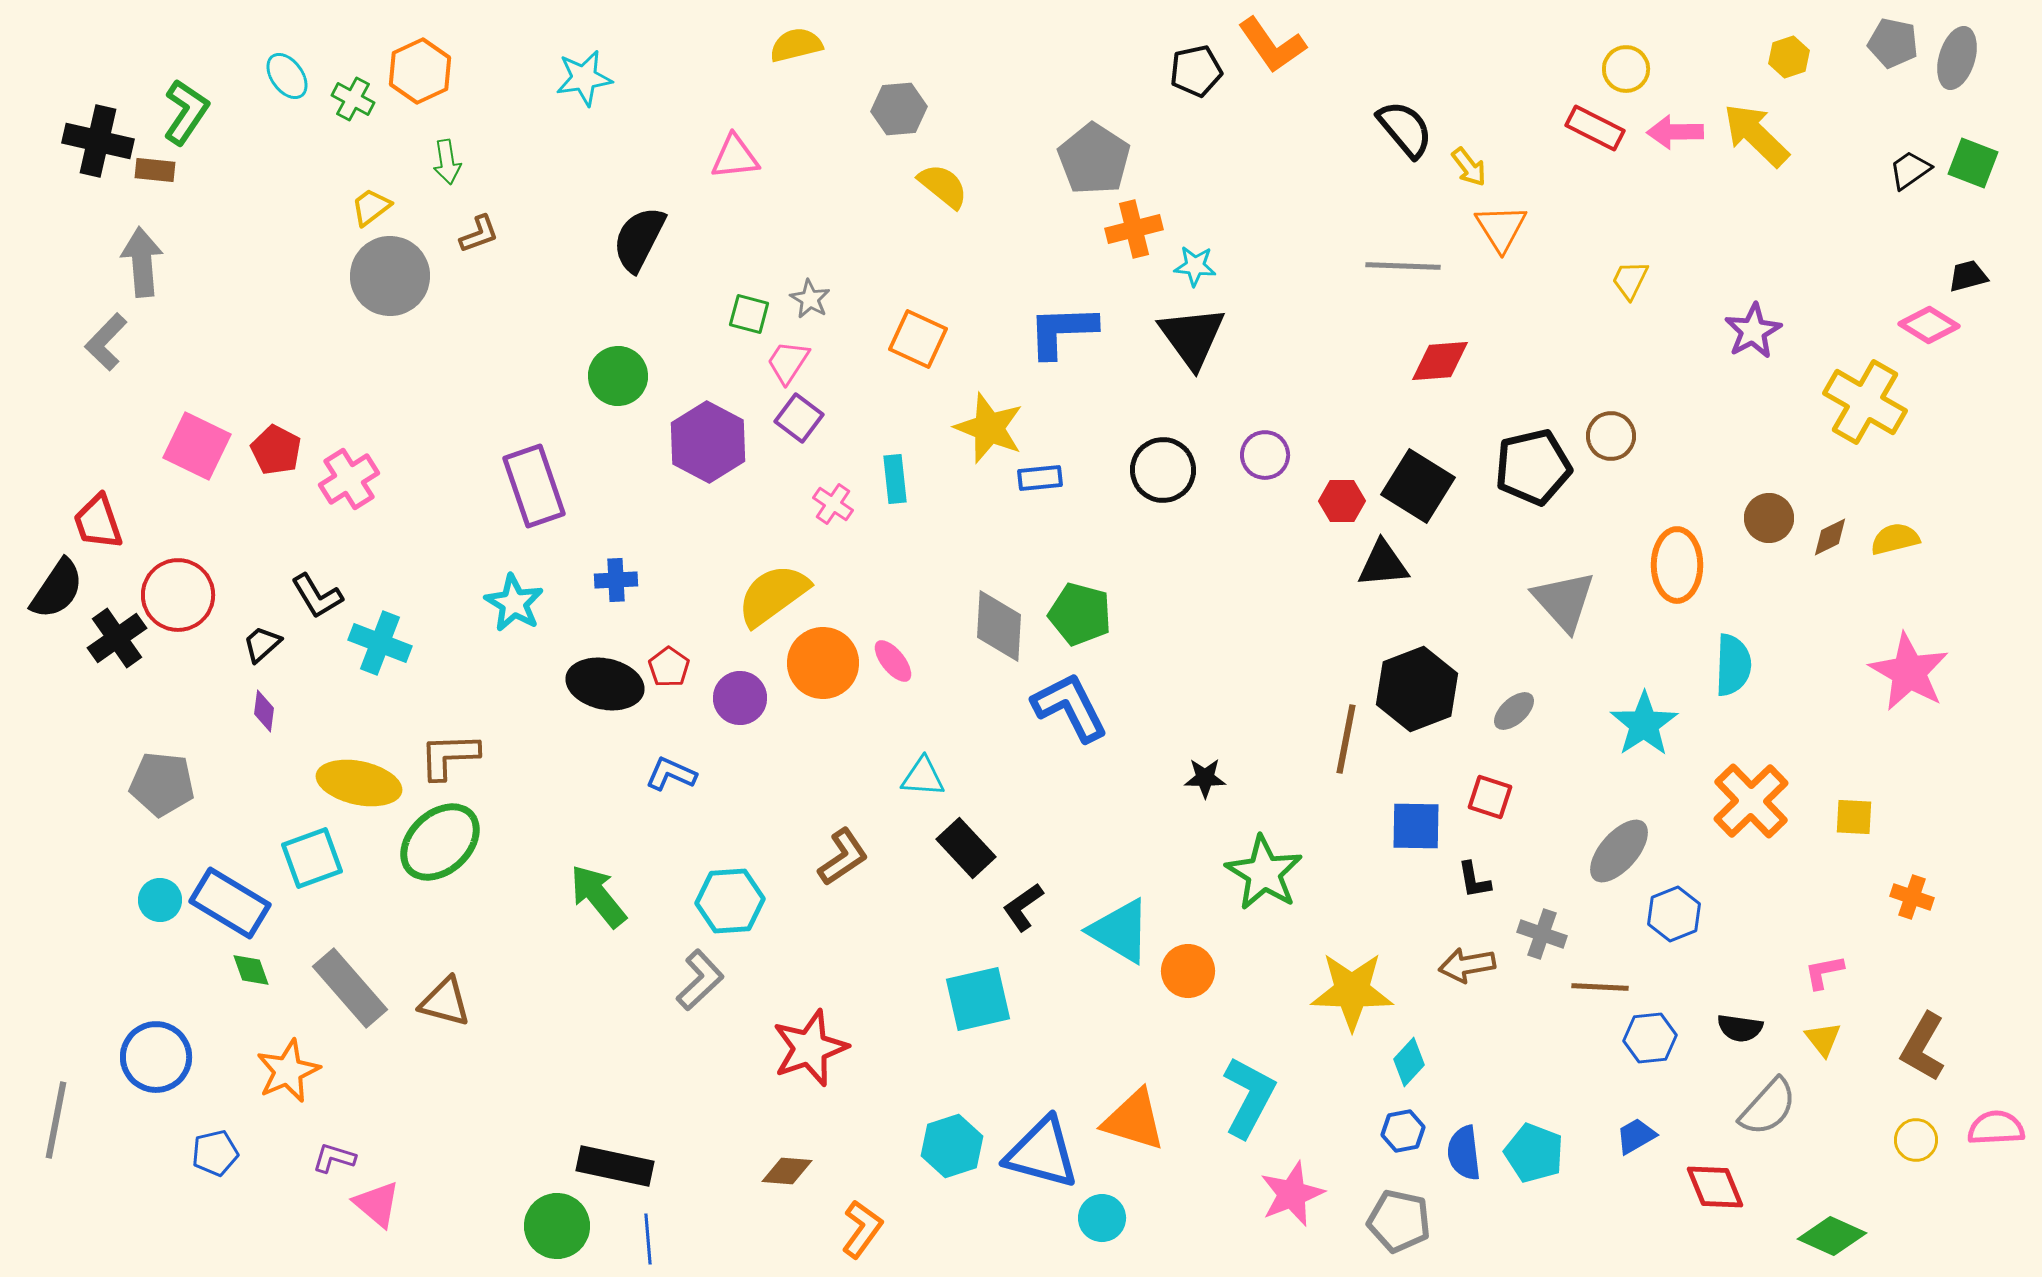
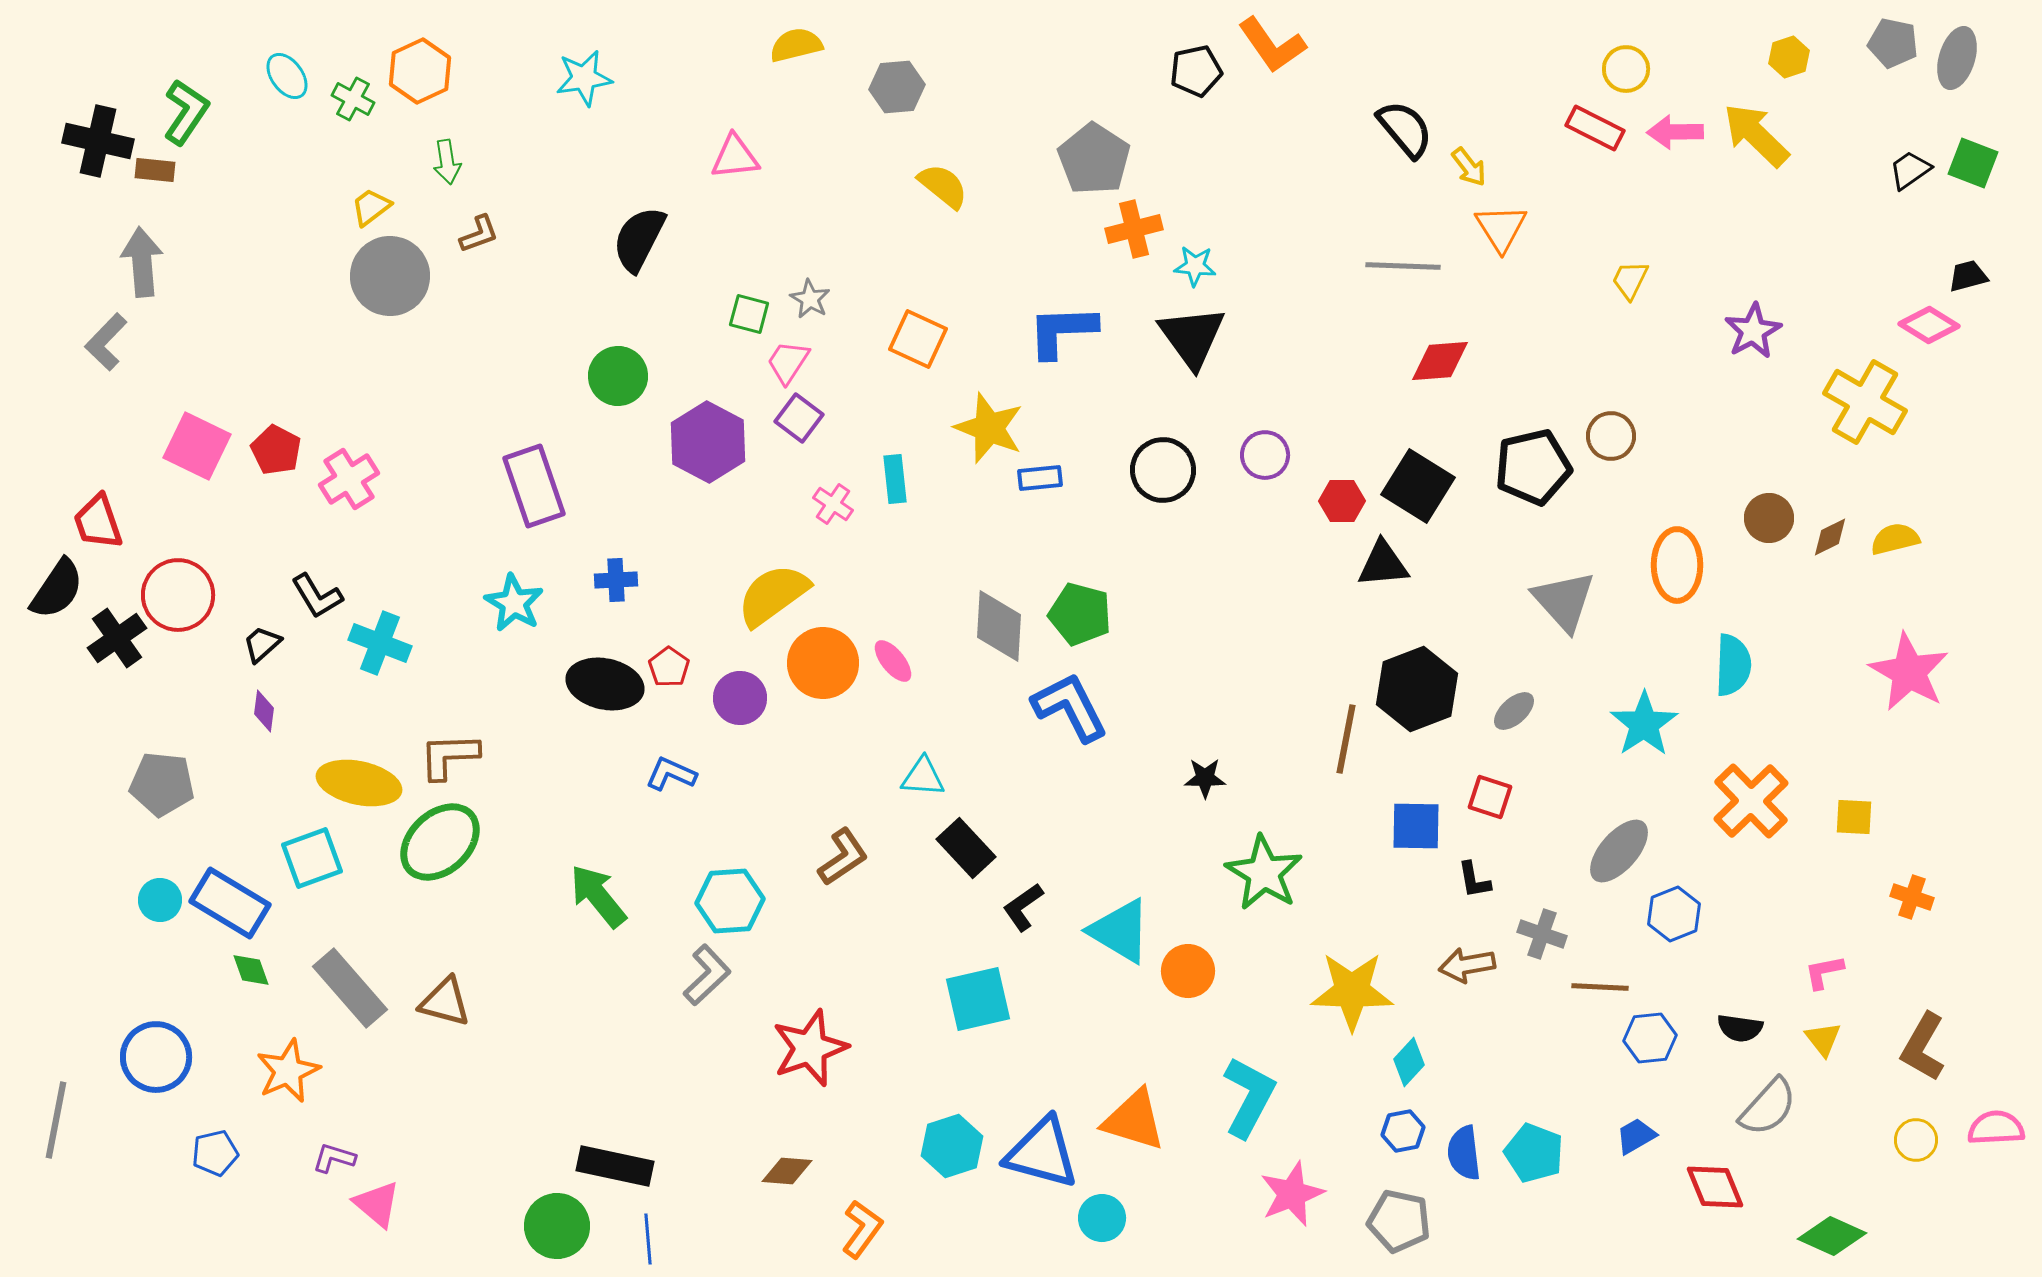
gray hexagon at (899, 109): moved 2 px left, 22 px up
gray L-shape at (700, 980): moved 7 px right, 5 px up
